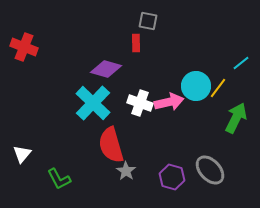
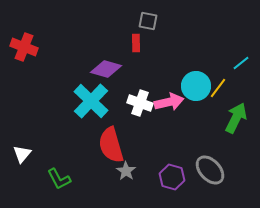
cyan cross: moved 2 px left, 2 px up
